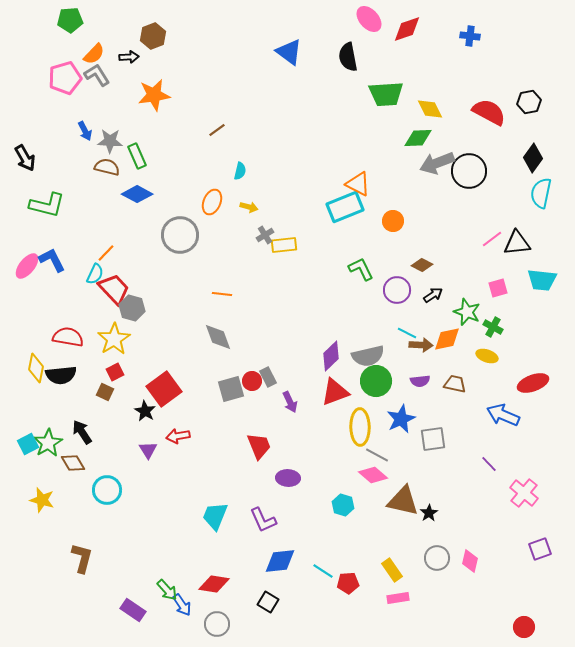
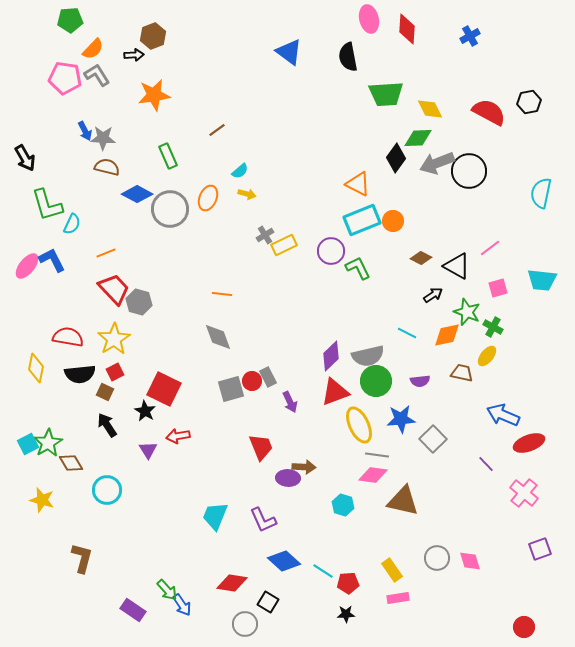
pink ellipse at (369, 19): rotated 28 degrees clockwise
red diamond at (407, 29): rotated 68 degrees counterclockwise
blue cross at (470, 36): rotated 36 degrees counterclockwise
orange semicircle at (94, 54): moved 1 px left, 5 px up
black arrow at (129, 57): moved 5 px right, 2 px up
pink pentagon at (65, 78): rotated 24 degrees clockwise
gray star at (110, 141): moved 7 px left, 3 px up
green rectangle at (137, 156): moved 31 px right
black diamond at (533, 158): moved 137 px left
cyan semicircle at (240, 171): rotated 36 degrees clockwise
orange ellipse at (212, 202): moved 4 px left, 4 px up
green L-shape at (47, 205): rotated 60 degrees clockwise
yellow arrow at (249, 207): moved 2 px left, 13 px up
cyan rectangle at (345, 207): moved 17 px right, 13 px down
gray circle at (180, 235): moved 10 px left, 26 px up
pink line at (492, 239): moved 2 px left, 9 px down
black triangle at (517, 243): moved 60 px left, 23 px down; rotated 36 degrees clockwise
yellow rectangle at (284, 245): rotated 20 degrees counterclockwise
orange line at (106, 253): rotated 24 degrees clockwise
brown diamond at (422, 265): moved 1 px left, 7 px up
green L-shape at (361, 269): moved 3 px left, 1 px up
cyan semicircle at (95, 274): moved 23 px left, 50 px up
purple circle at (397, 290): moved 66 px left, 39 px up
gray hexagon at (132, 308): moved 7 px right, 6 px up
orange diamond at (447, 339): moved 4 px up
brown arrow at (421, 345): moved 117 px left, 122 px down
yellow ellipse at (487, 356): rotated 70 degrees counterclockwise
black semicircle at (61, 375): moved 19 px right, 1 px up
red ellipse at (533, 383): moved 4 px left, 60 px down
brown trapezoid at (455, 384): moved 7 px right, 11 px up
red square at (164, 389): rotated 28 degrees counterclockwise
blue star at (401, 419): rotated 20 degrees clockwise
yellow ellipse at (360, 427): moved 1 px left, 2 px up; rotated 24 degrees counterclockwise
black arrow at (82, 432): moved 25 px right, 7 px up
gray square at (433, 439): rotated 36 degrees counterclockwise
red trapezoid at (259, 446): moved 2 px right, 1 px down
gray line at (377, 455): rotated 20 degrees counterclockwise
brown diamond at (73, 463): moved 2 px left
purple line at (489, 464): moved 3 px left
pink diamond at (373, 475): rotated 32 degrees counterclockwise
black star at (429, 513): moved 83 px left, 101 px down; rotated 30 degrees clockwise
blue diamond at (280, 561): moved 4 px right; rotated 48 degrees clockwise
pink diamond at (470, 561): rotated 30 degrees counterclockwise
red diamond at (214, 584): moved 18 px right, 1 px up
gray circle at (217, 624): moved 28 px right
